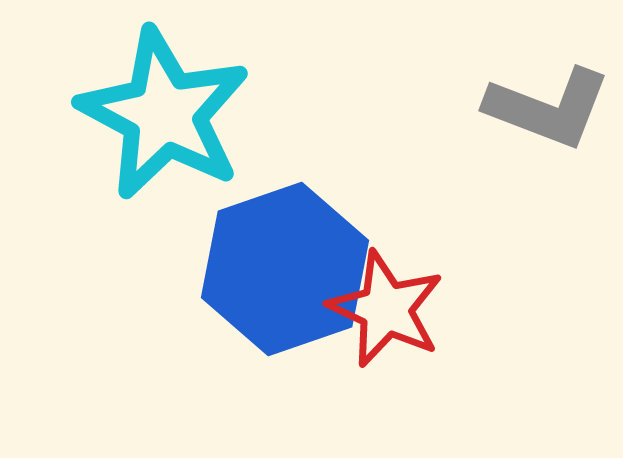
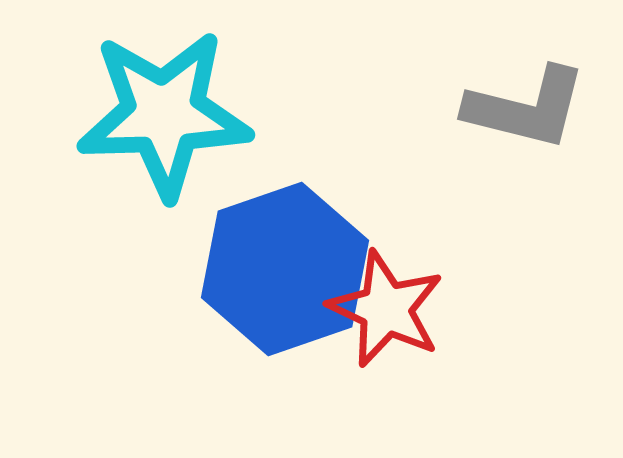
gray L-shape: moved 22 px left; rotated 7 degrees counterclockwise
cyan star: rotated 30 degrees counterclockwise
